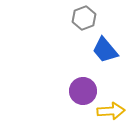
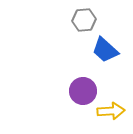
gray hexagon: moved 2 px down; rotated 15 degrees clockwise
blue trapezoid: rotated 8 degrees counterclockwise
